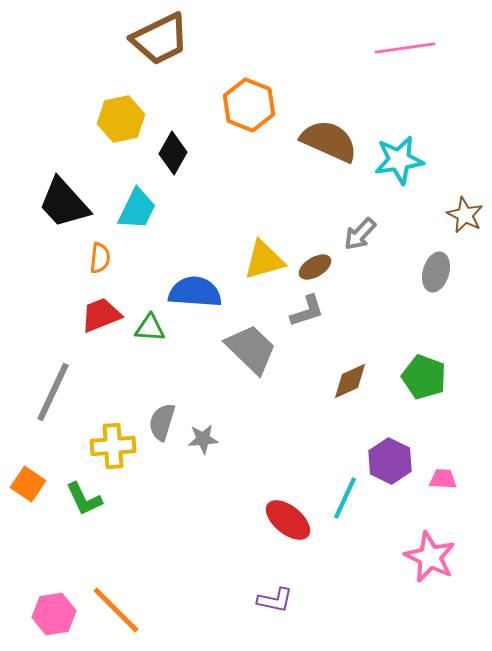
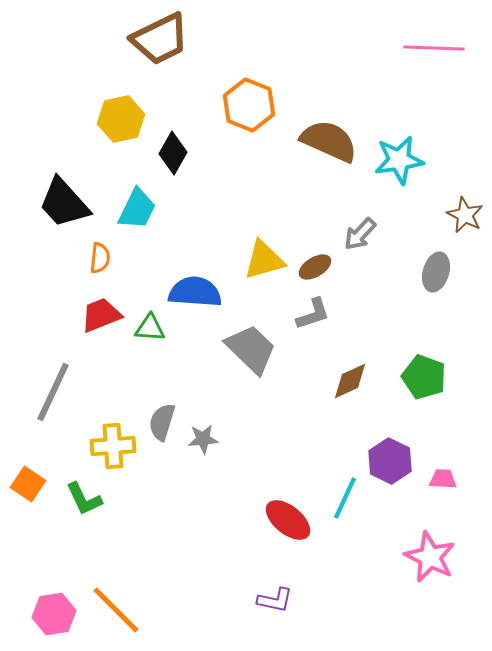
pink line: moved 29 px right; rotated 10 degrees clockwise
gray L-shape: moved 6 px right, 3 px down
